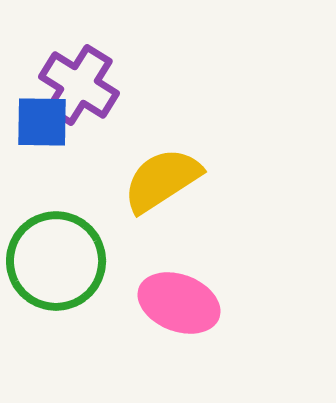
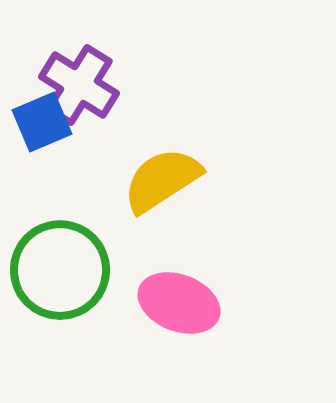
blue square: rotated 24 degrees counterclockwise
green circle: moved 4 px right, 9 px down
